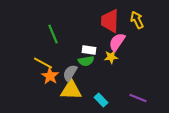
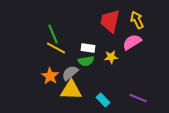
red trapezoid: rotated 10 degrees clockwise
pink semicircle: moved 15 px right; rotated 24 degrees clockwise
white rectangle: moved 1 px left, 2 px up
yellow line: moved 13 px right, 15 px up
gray semicircle: rotated 18 degrees clockwise
cyan rectangle: moved 2 px right
